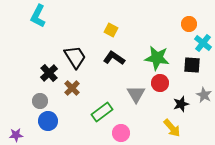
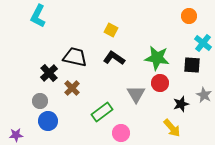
orange circle: moved 8 px up
black trapezoid: rotated 45 degrees counterclockwise
